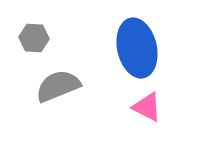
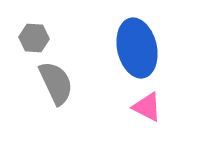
gray semicircle: moved 2 px left, 3 px up; rotated 87 degrees clockwise
